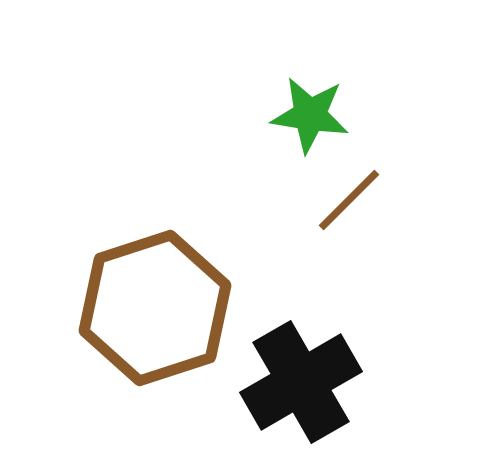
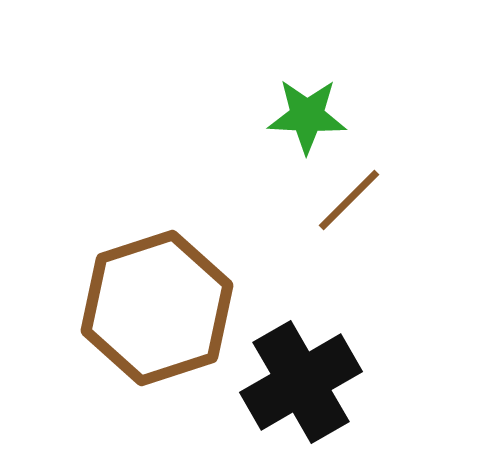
green star: moved 3 px left, 1 px down; rotated 6 degrees counterclockwise
brown hexagon: moved 2 px right
